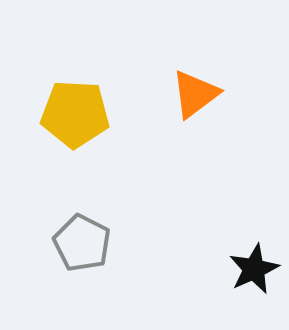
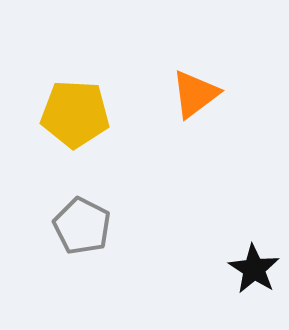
gray pentagon: moved 17 px up
black star: rotated 15 degrees counterclockwise
